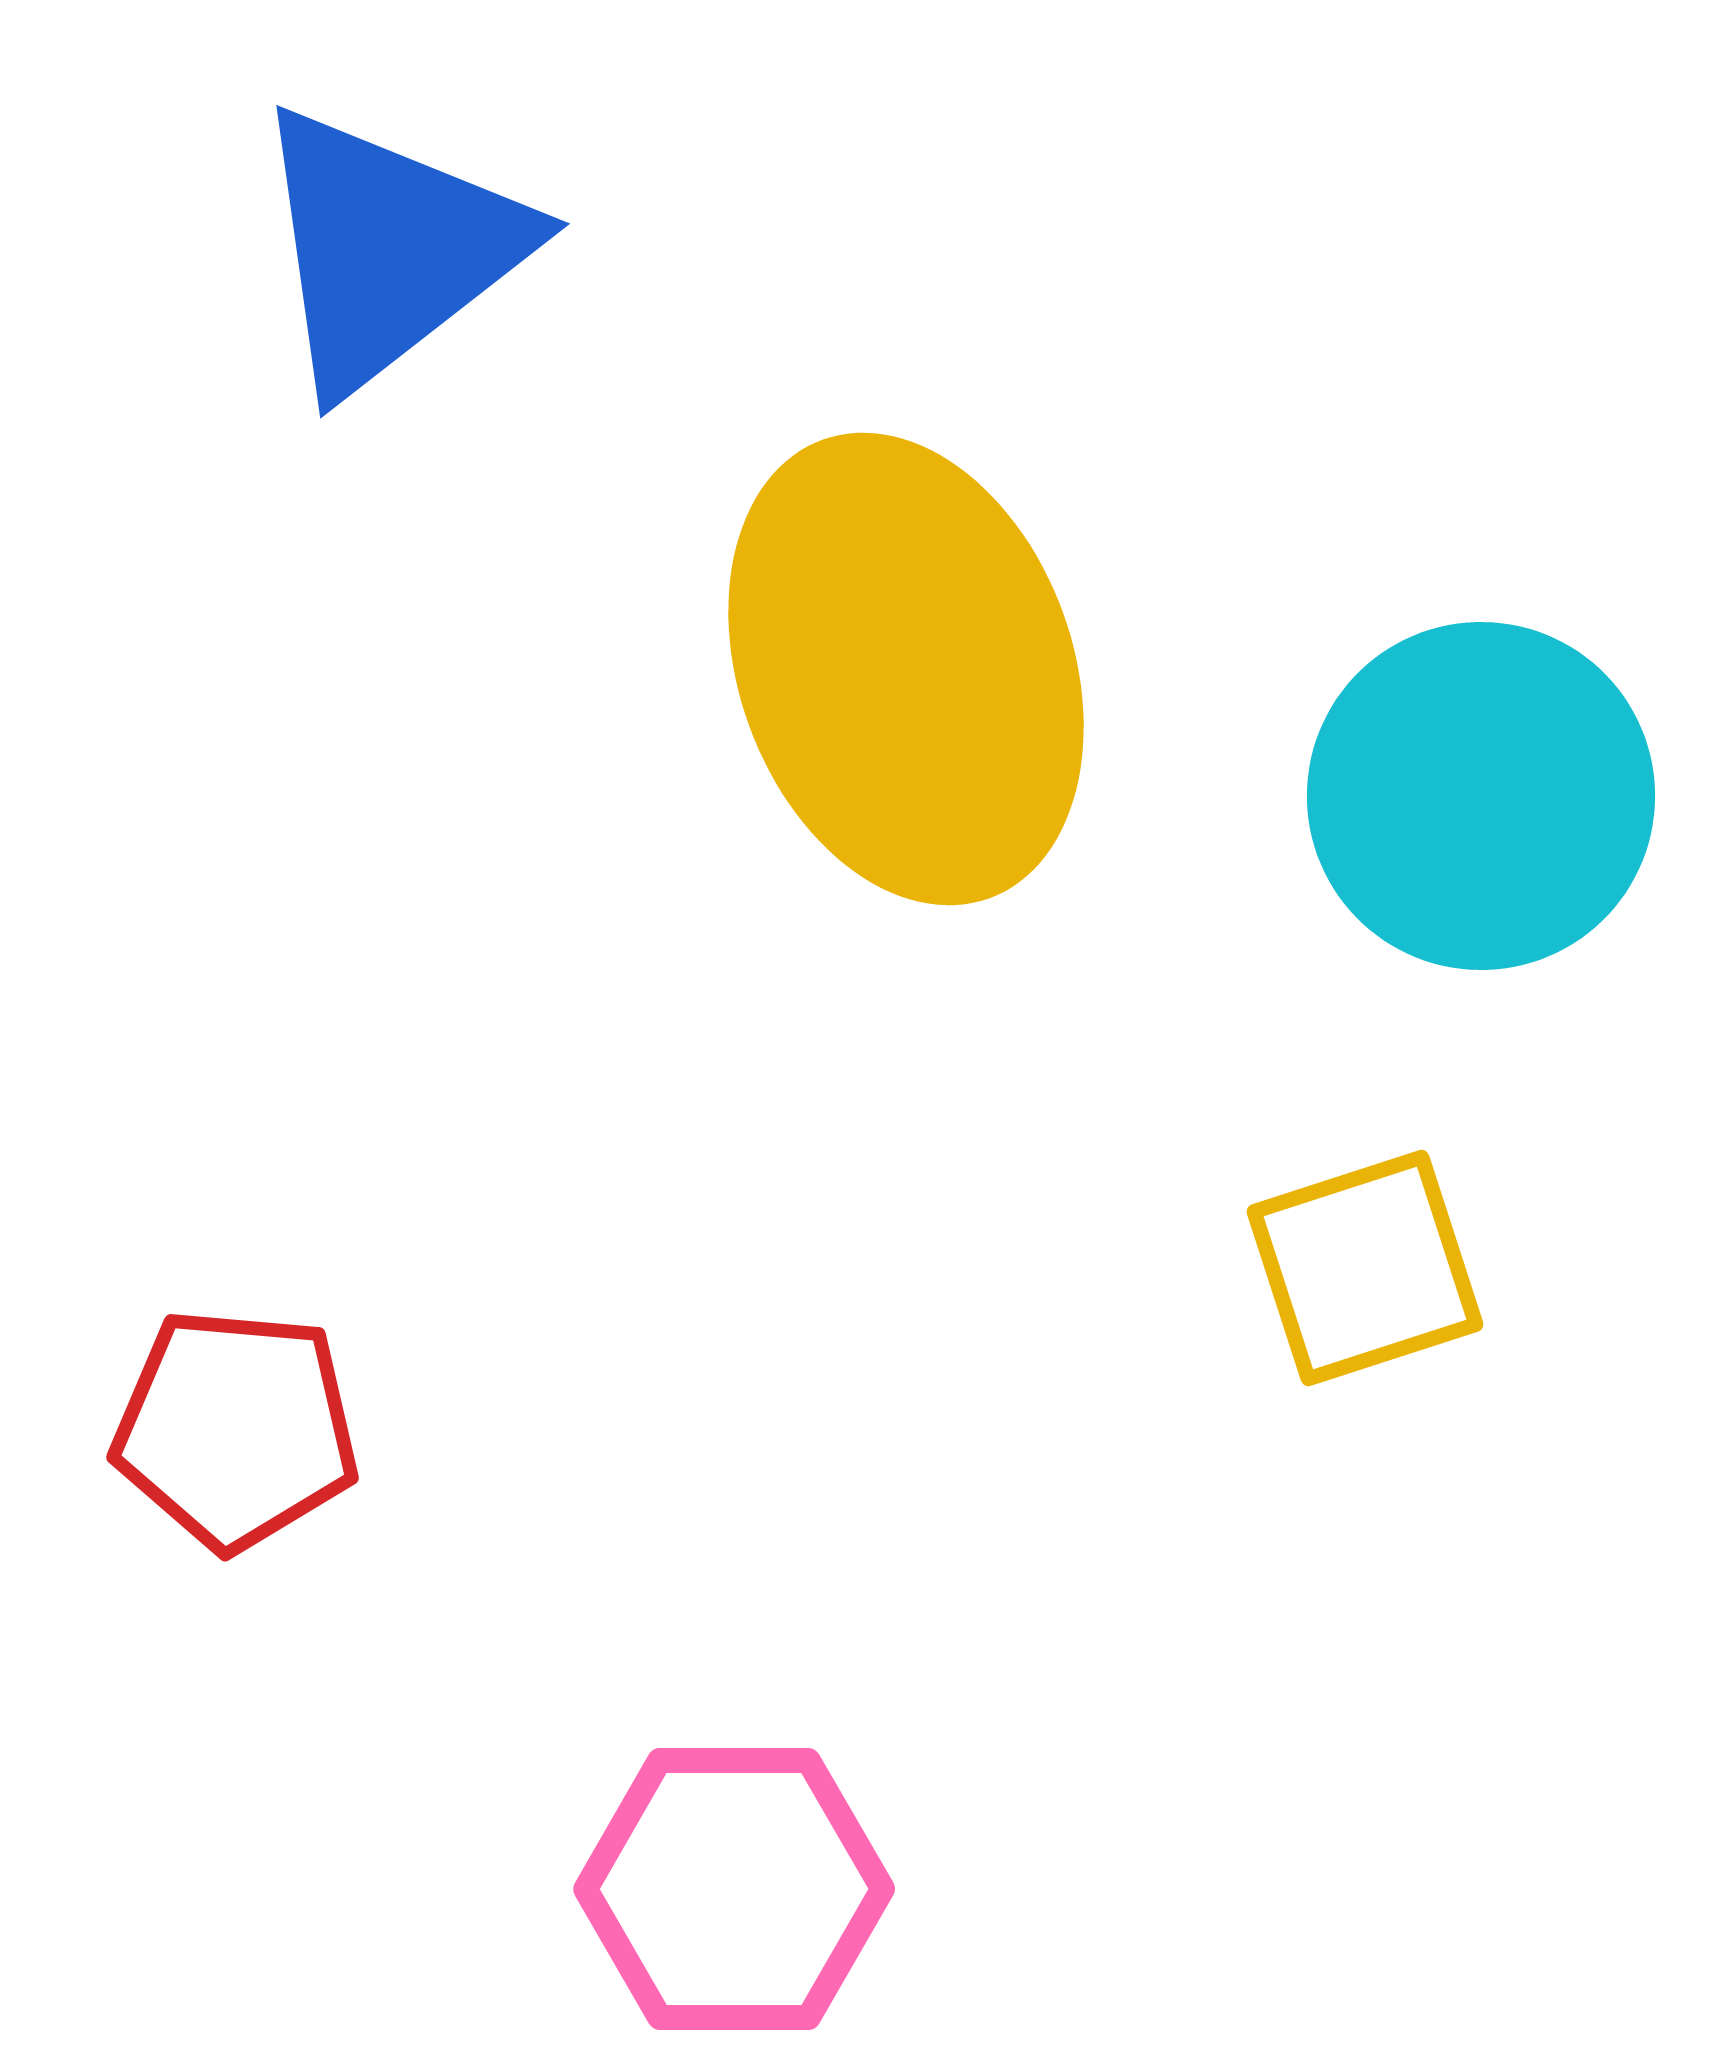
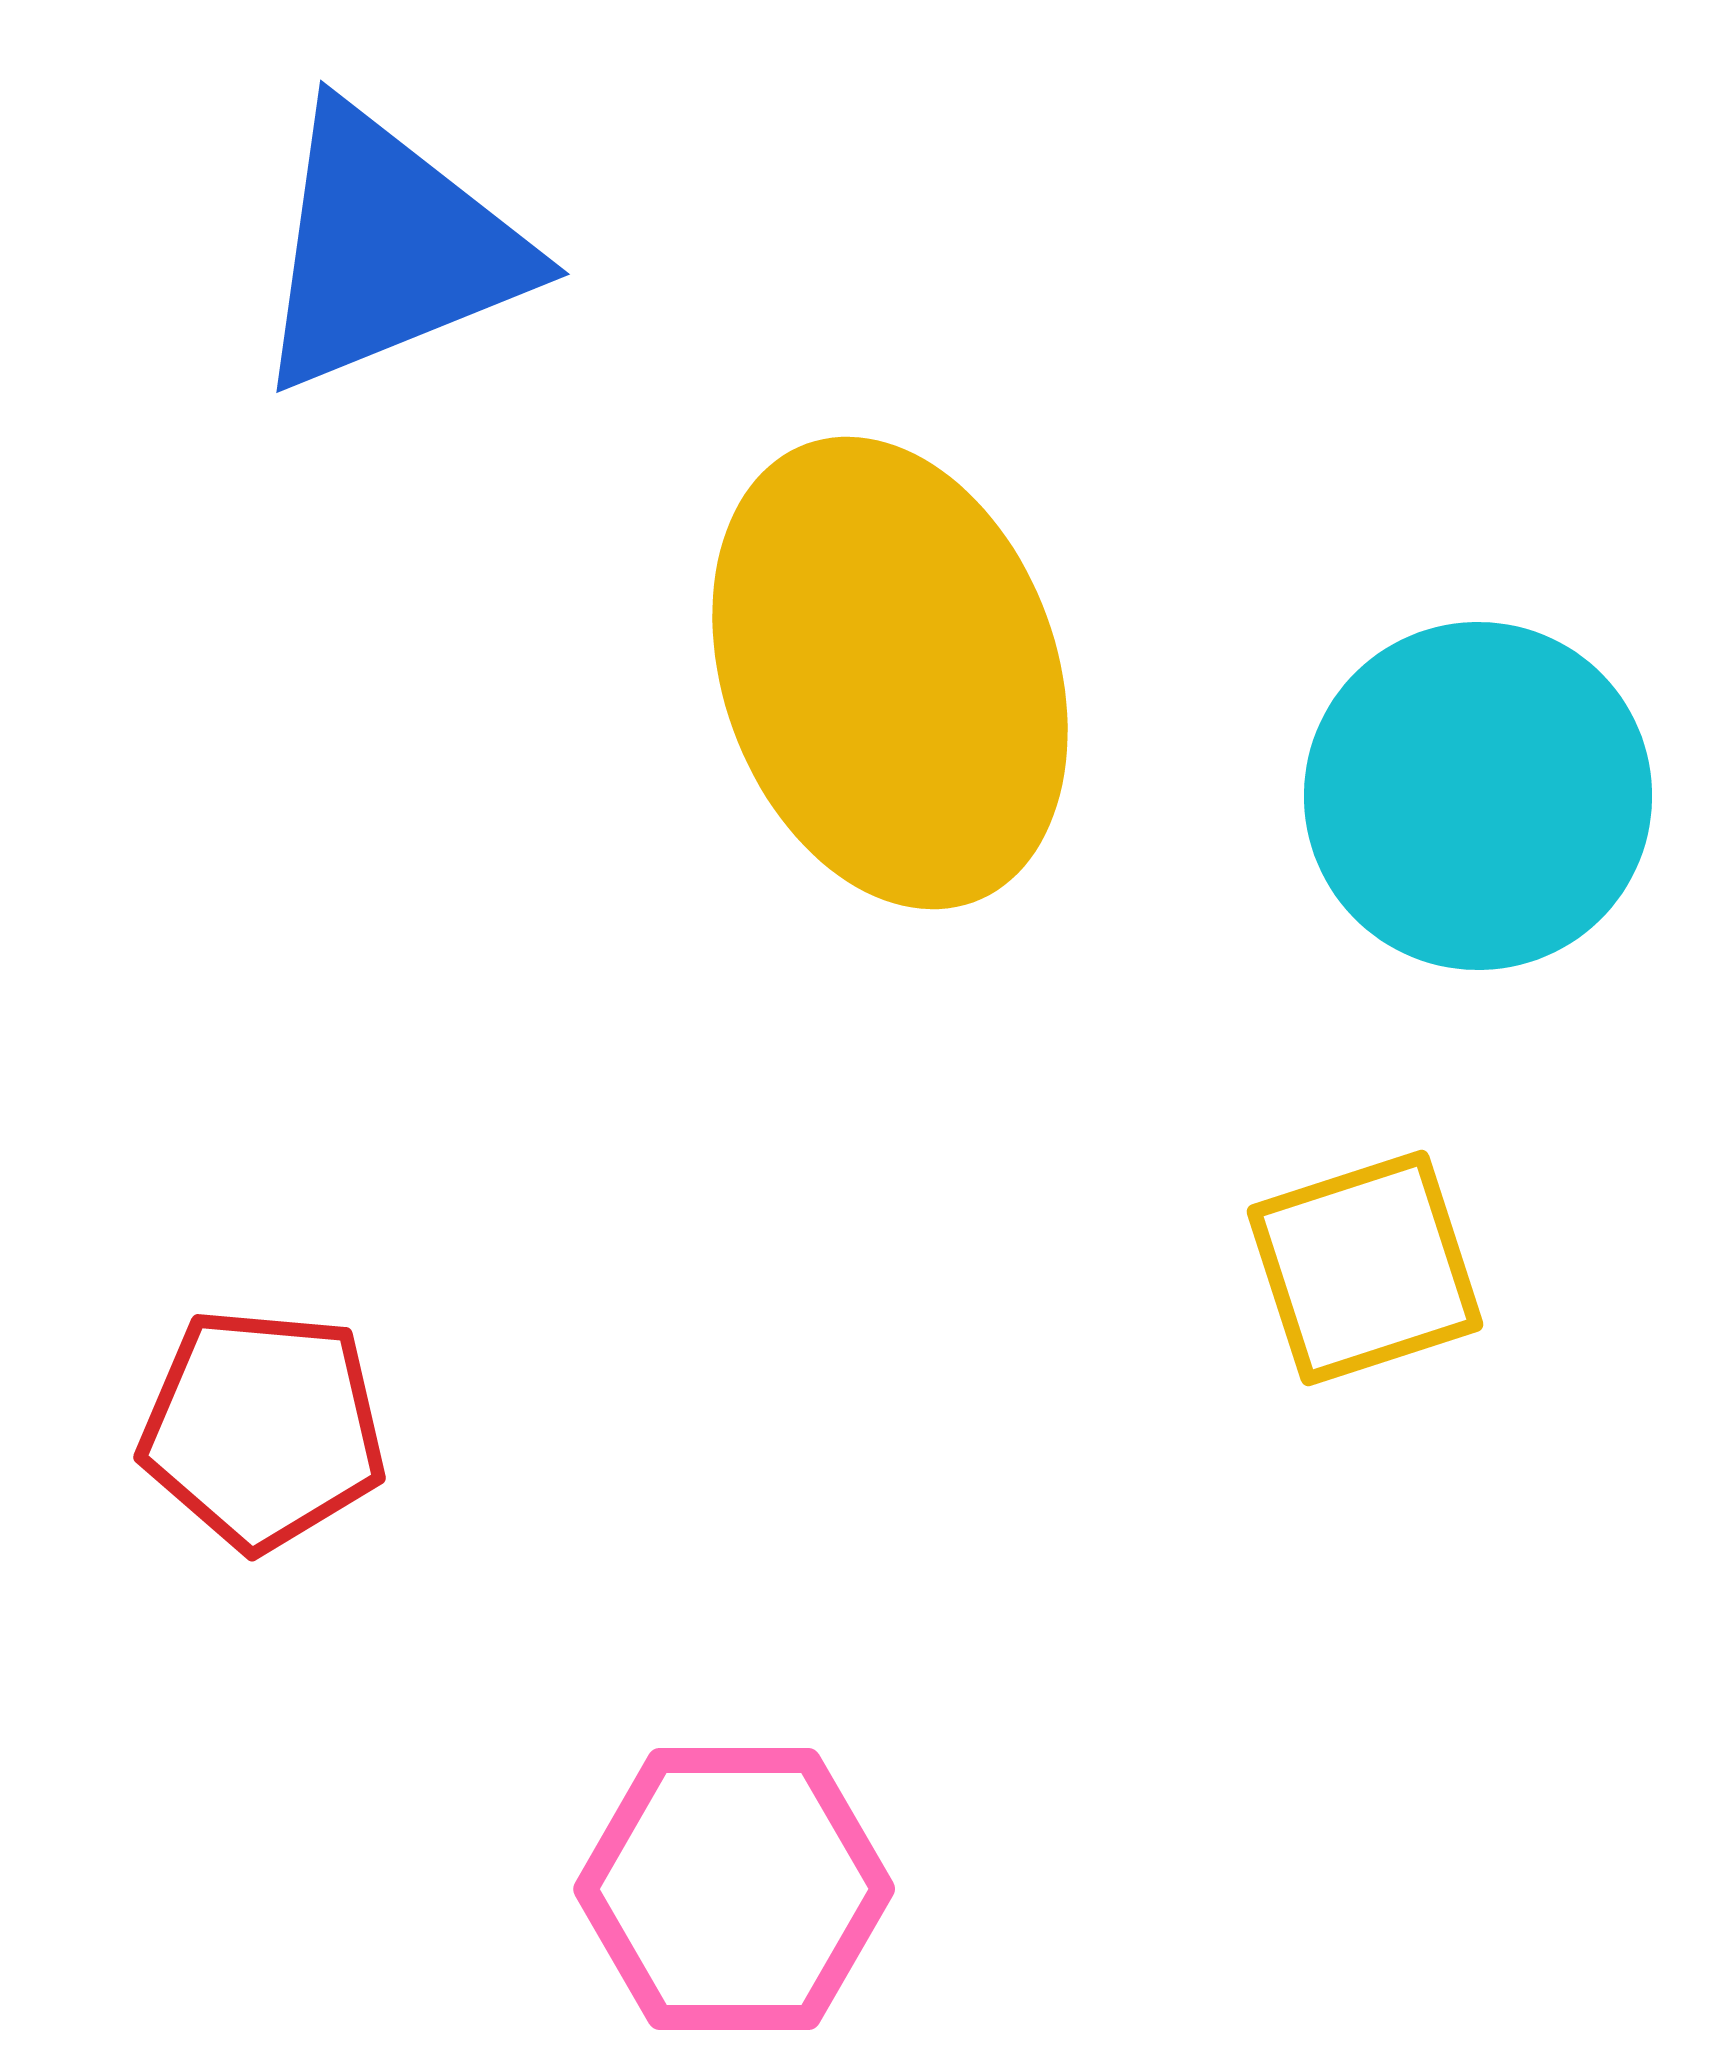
blue triangle: rotated 16 degrees clockwise
yellow ellipse: moved 16 px left, 4 px down
cyan circle: moved 3 px left
red pentagon: moved 27 px right
